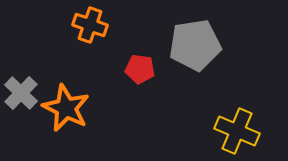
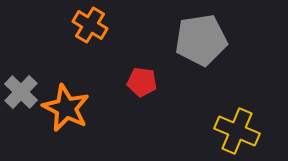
orange cross: rotated 12 degrees clockwise
gray pentagon: moved 6 px right, 5 px up
red pentagon: moved 2 px right, 13 px down
gray cross: moved 1 px up
